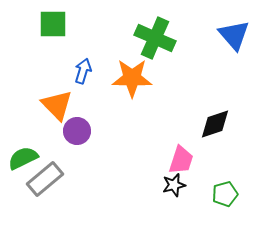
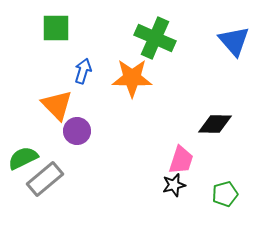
green square: moved 3 px right, 4 px down
blue triangle: moved 6 px down
black diamond: rotated 20 degrees clockwise
